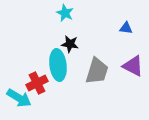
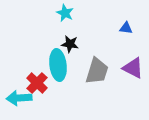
purple triangle: moved 2 px down
red cross: rotated 20 degrees counterclockwise
cyan arrow: rotated 145 degrees clockwise
